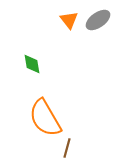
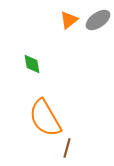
orange triangle: rotated 30 degrees clockwise
